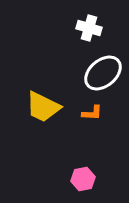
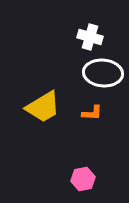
white cross: moved 1 px right, 9 px down
white ellipse: rotated 45 degrees clockwise
yellow trapezoid: rotated 57 degrees counterclockwise
